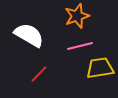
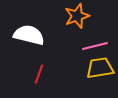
white semicircle: rotated 16 degrees counterclockwise
pink line: moved 15 px right
red line: rotated 24 degrees counterclockwise
